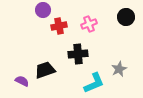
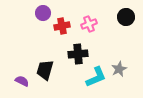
purple circle: moved 3 px down
red cross: moved 3 px right
black trapezoid: rotated 55 degrees counterclockwise
cyan L-shape: moved 2 px right, 6 px up
